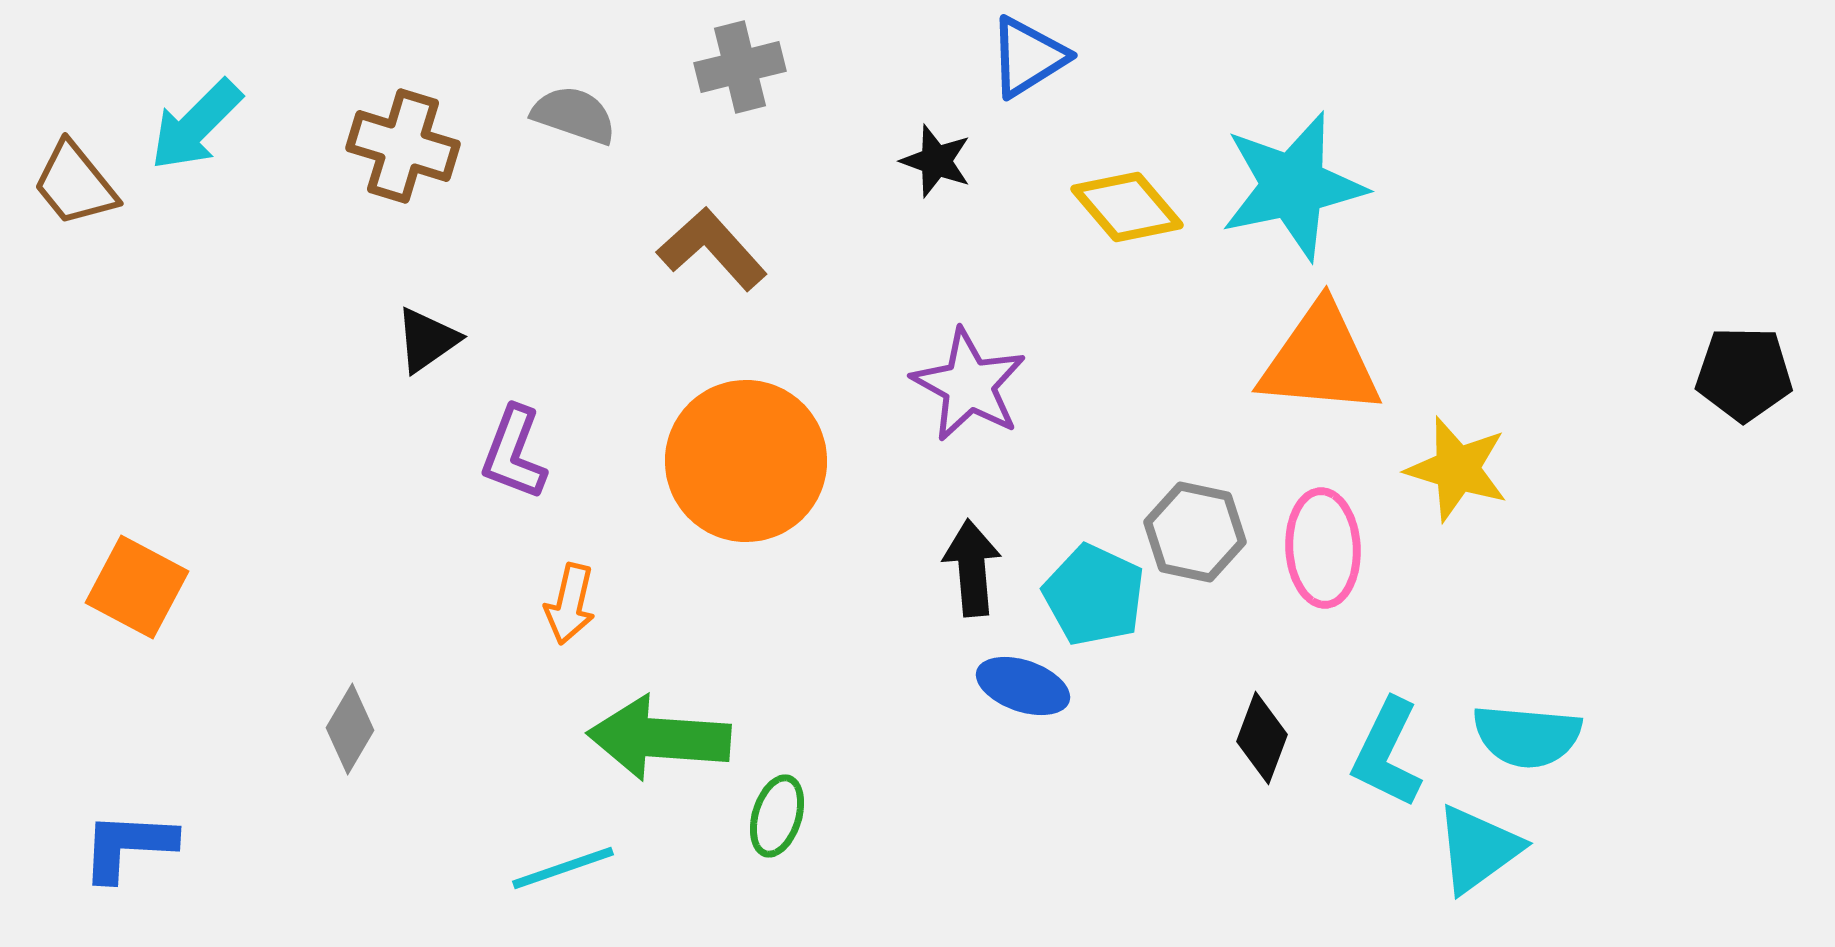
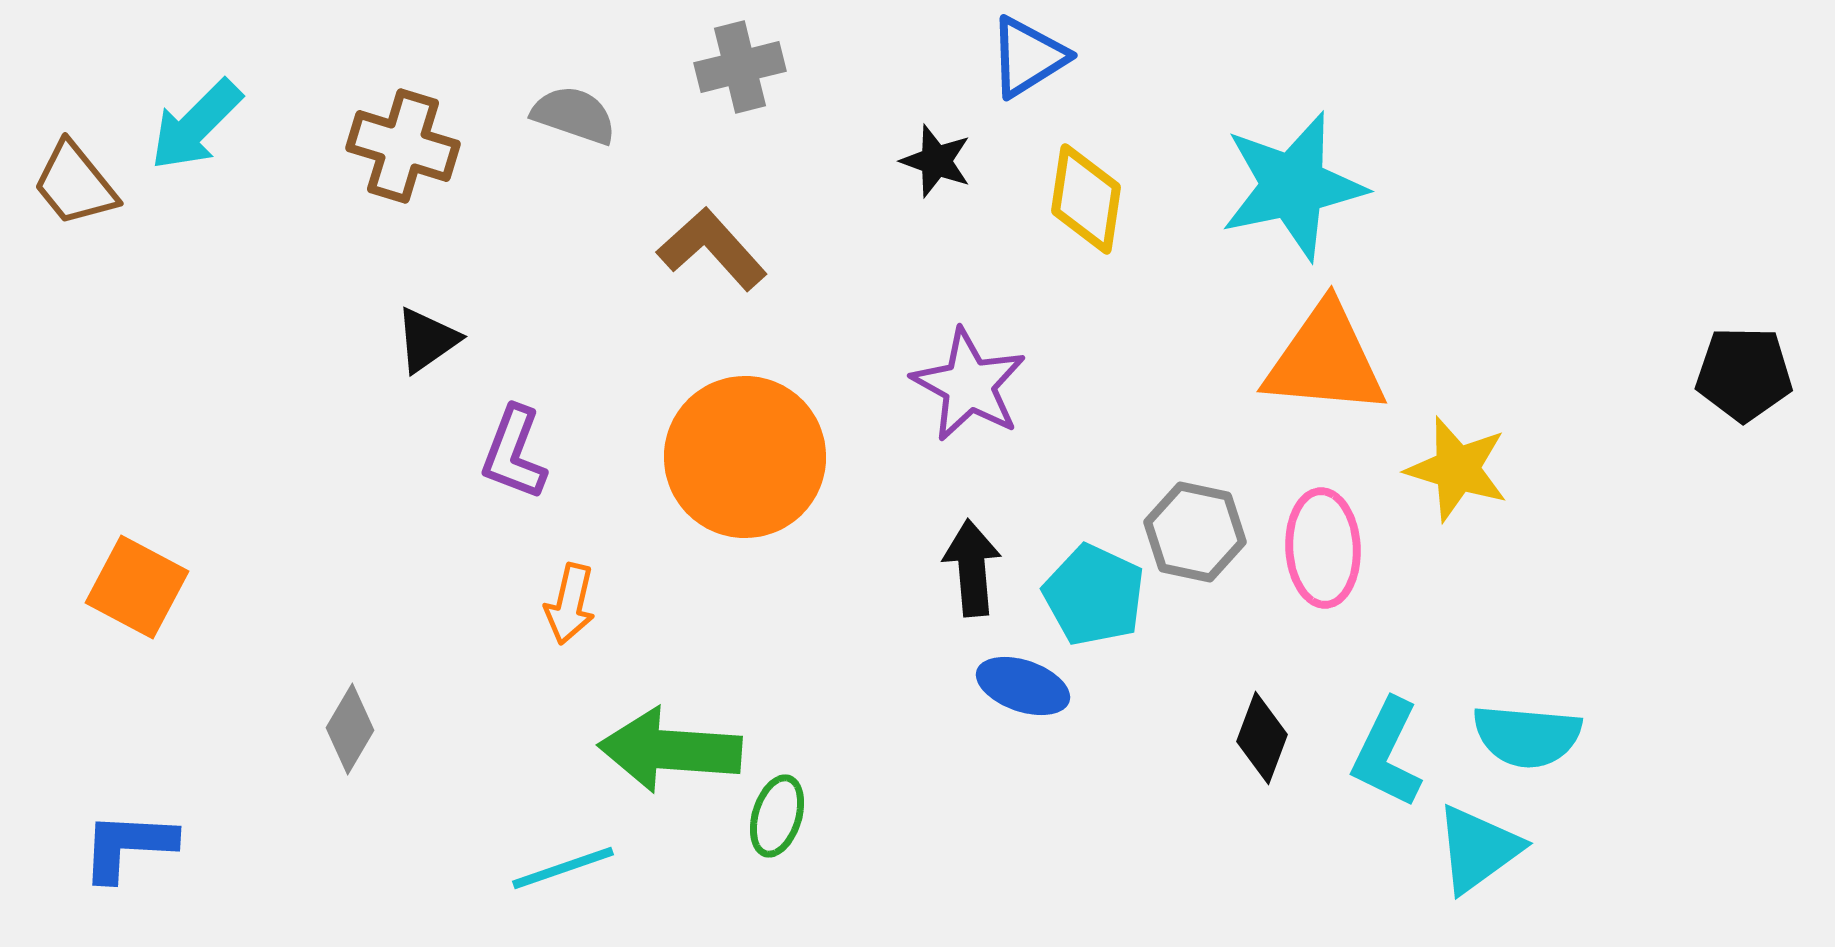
yellow diamond: moved 41 px left, 8 px up; rotated 49 degrees clockwise
orange triangle: moved 5 px right
orange circle: moved 1 px left, 4 px up
green arrow: moved 11 px right, 12 px down
